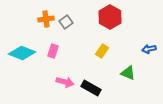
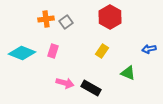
pink arrow: moved 1 px down
